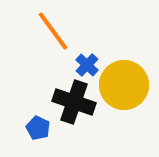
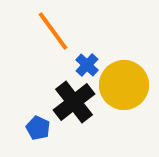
black cross: rotated 33 degrees clockwise
